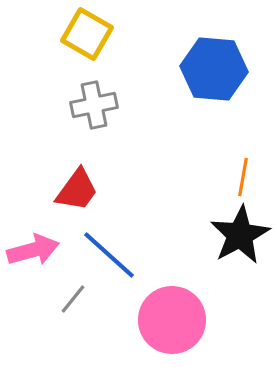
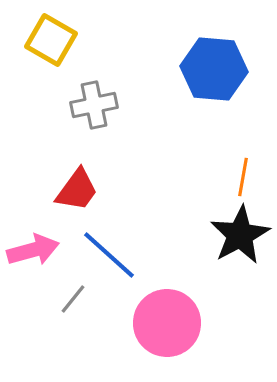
yellow square: moved 36 px left, 6 px down
pink circle: moved 5 px left, 3 px down
